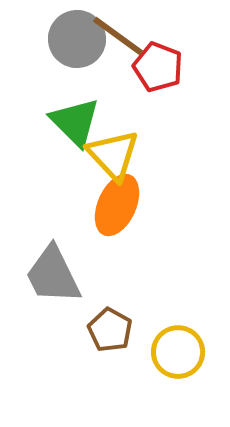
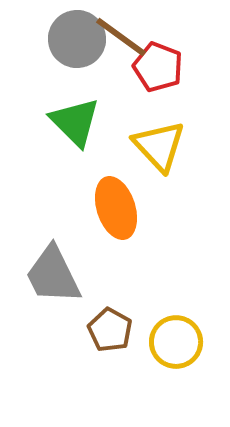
brown line: moved 3 px right, 1 px down
yellow triangle: moved 46 px right, 9 px up
orange ellipse: moved 1 px left, 3 px down; rotated 42 degrees counterclockwise
yellow circle: moved 2 px left, 10 px up
